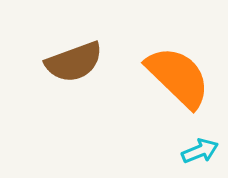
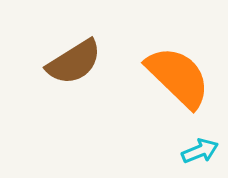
brown semicircle: rotated 12 degrees counterclockwise
